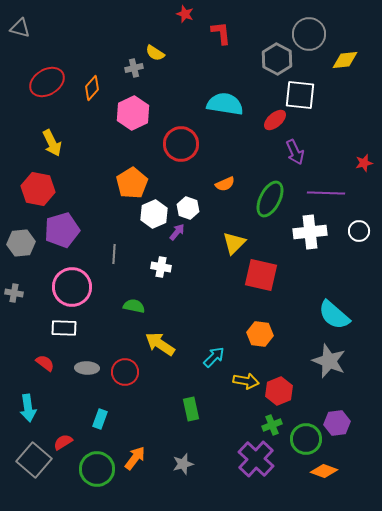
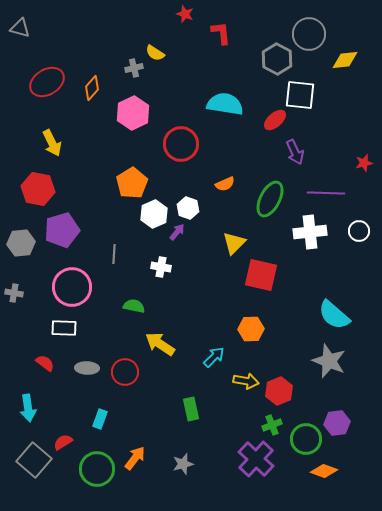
orange hexagon at (260, 334): moved 9 px left, 5 px up; rotated 10 degrees counterclockwise
